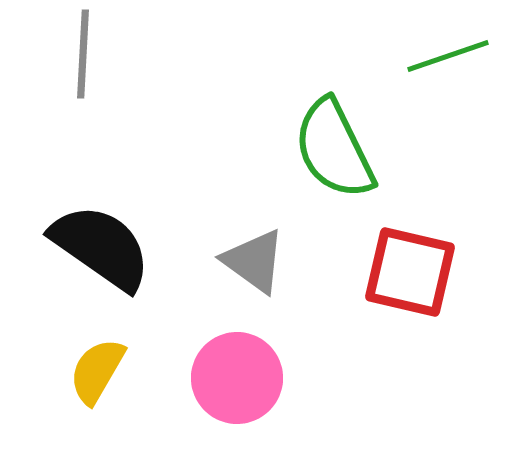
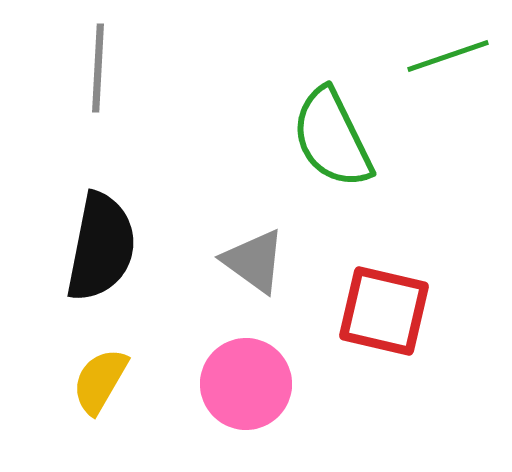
gray line: moved 15 px right, 14 px down
green semicircle: moved 2 px left, 11 px up
black semicircle: rotated 66 degrees clockwise
red square: moved 26 px left, 39 px down
yellow semicircle: moved 3 px right, 10 px down
pink circle: moved 9 px right, 6 px down
